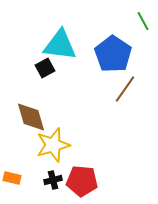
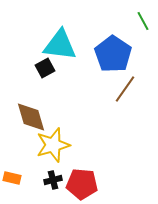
red pentagon: moved 3 px down
